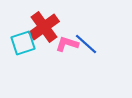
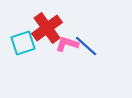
red cross: moved 3 px right, 1 px down
blue line: moved 2 px down
